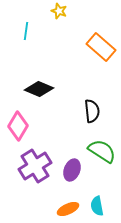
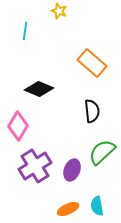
cyan line: moved 1 px left
orange rectangle: moved 9 px left, 16 px down
green semicircle: moved 1 px down; rotated 76 degrees counterclockwise
